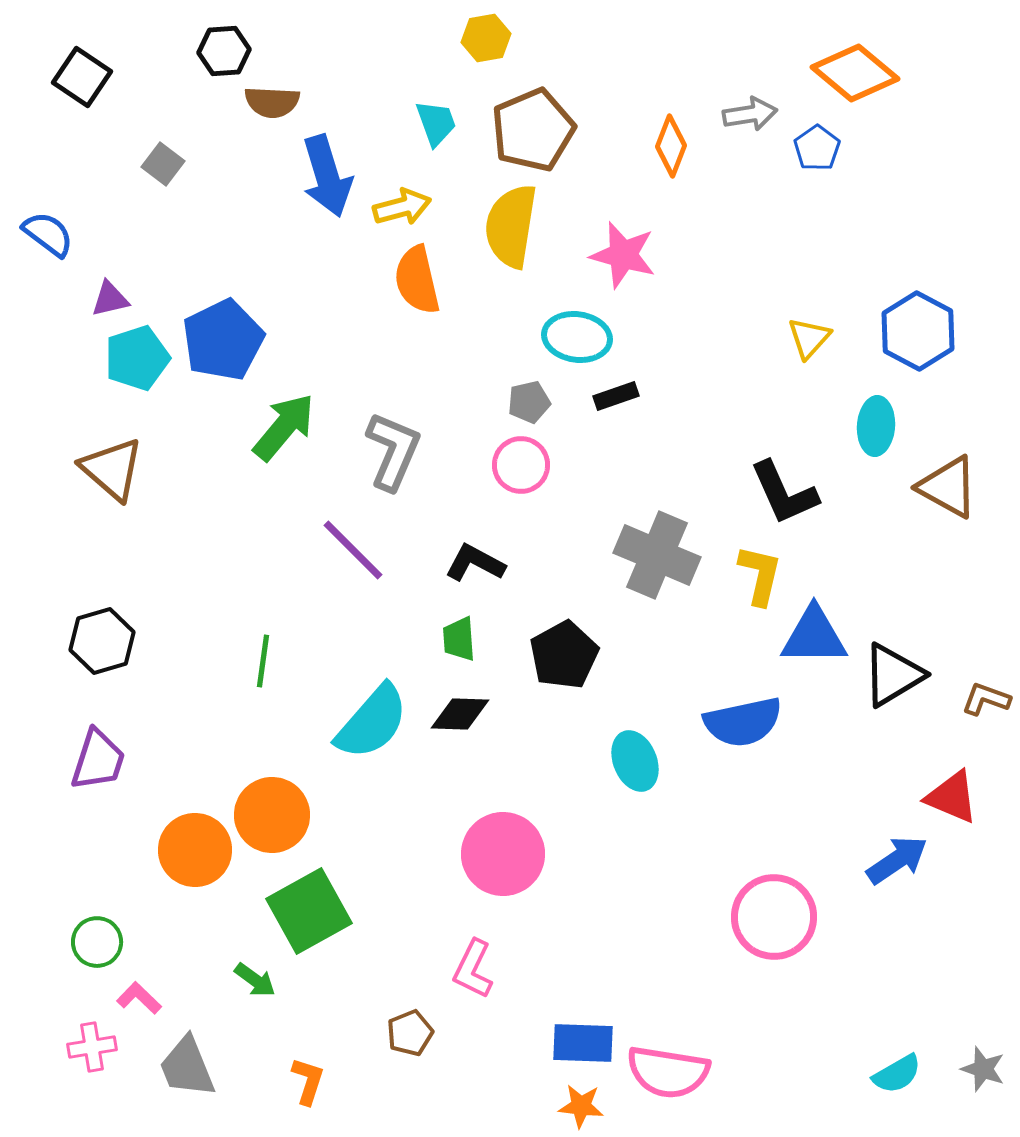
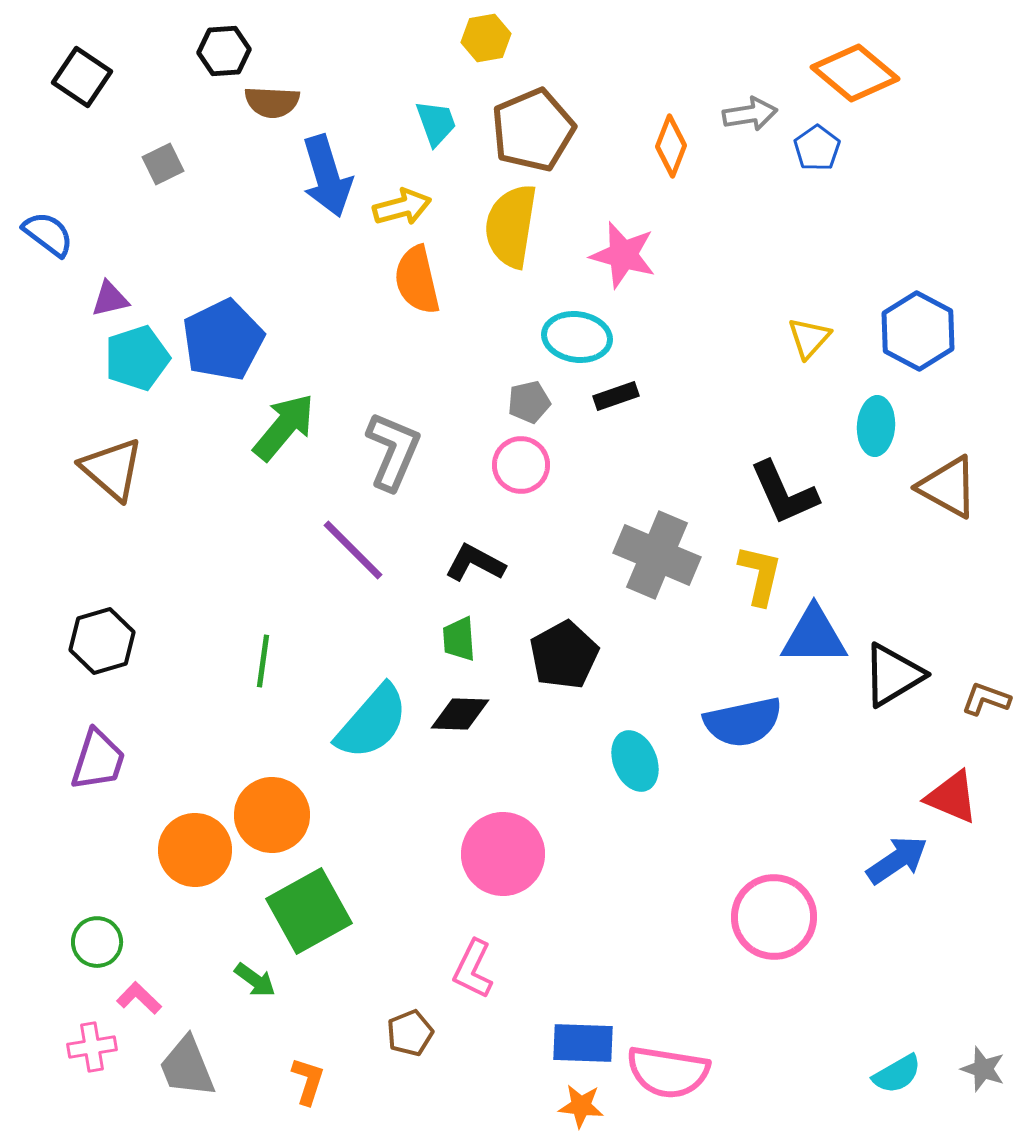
gray square at (163, 164): rotated 27 degrees clockwise
